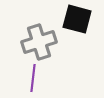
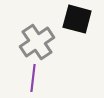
gray cross: moved 2 px left; rotated 16 degrees counterclockwise
